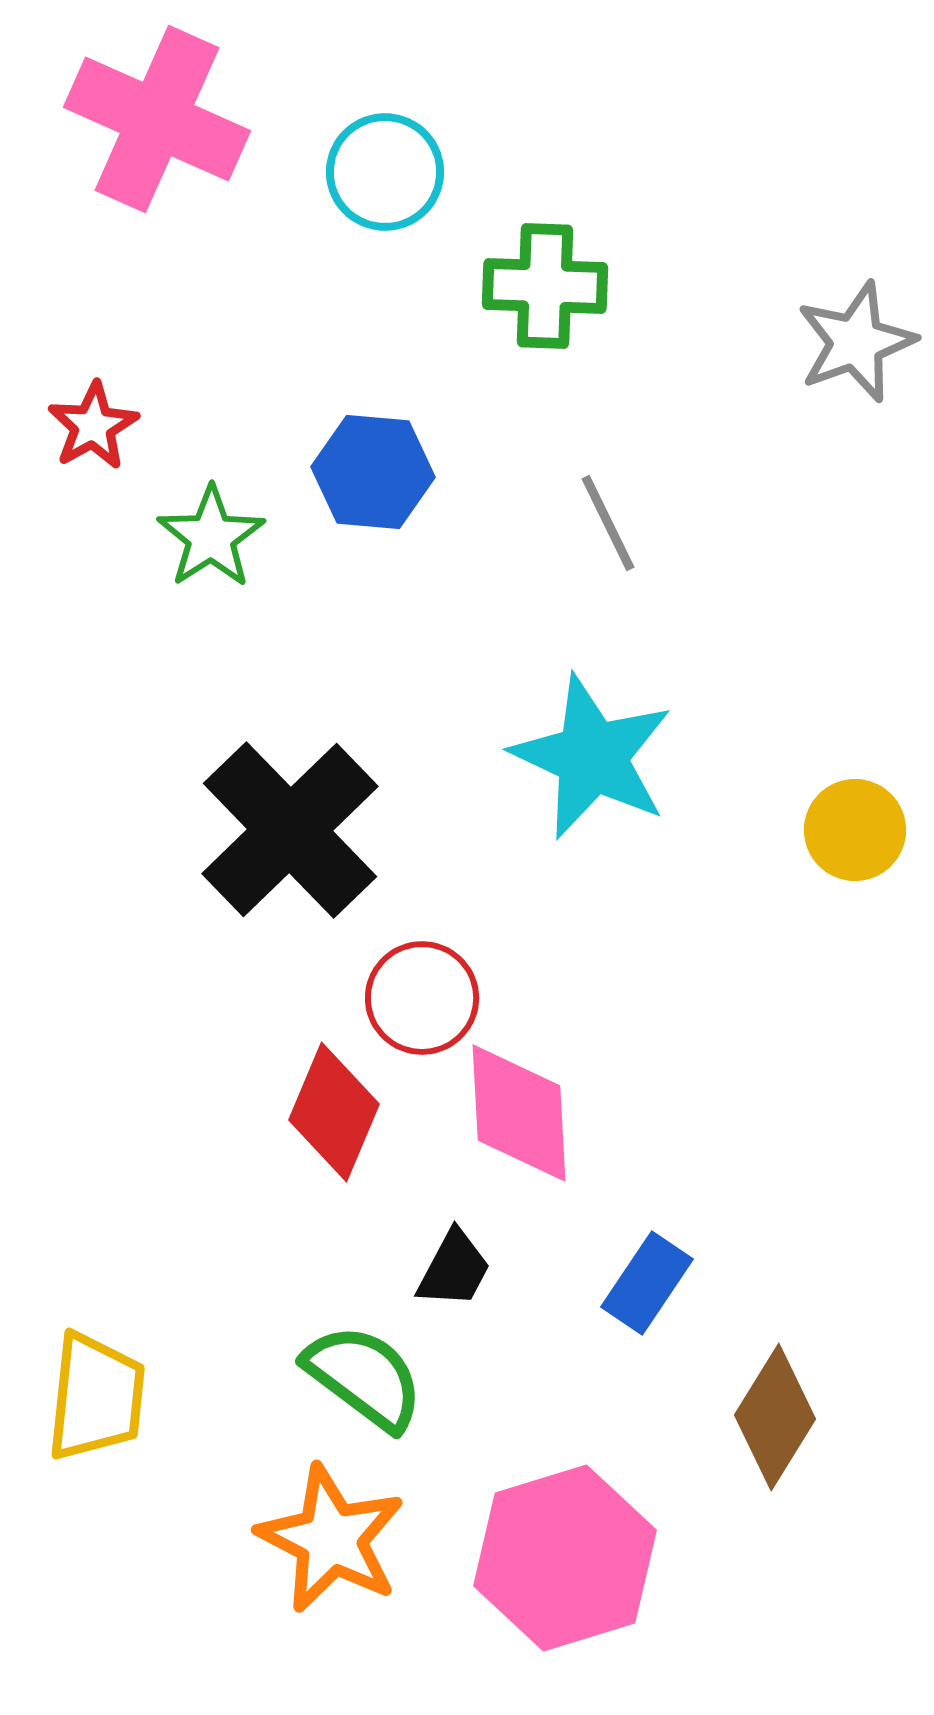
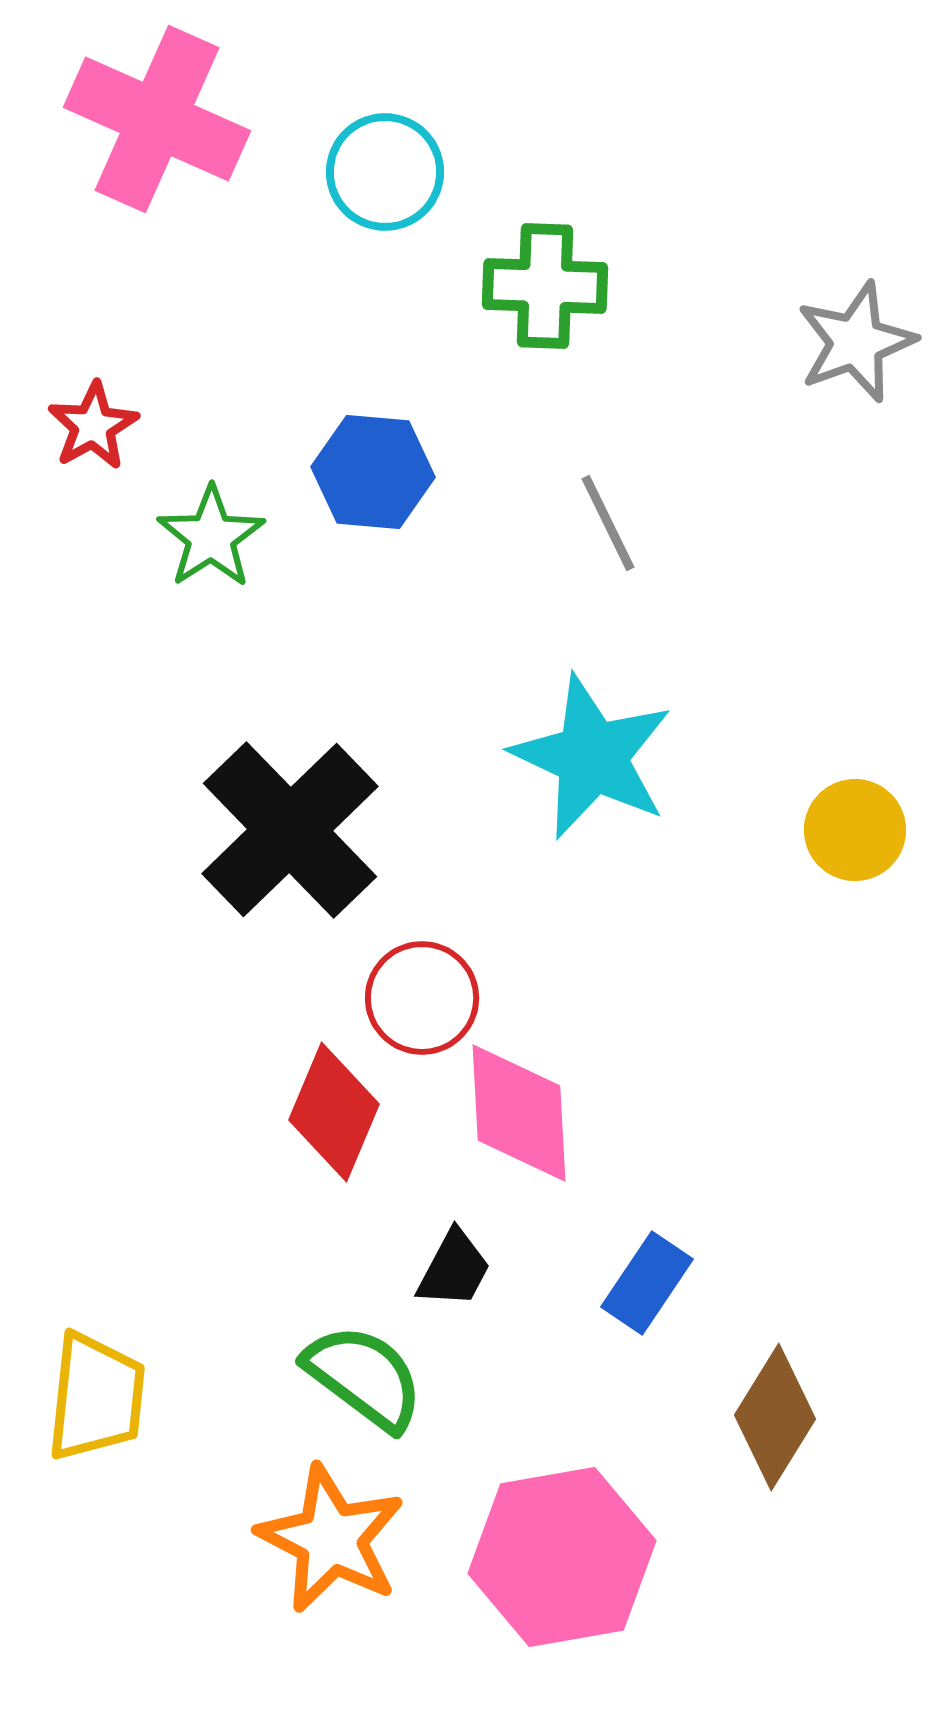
pink hexagon: moved 3 px left, 1 px up; rotated 7 degrees clockwise
